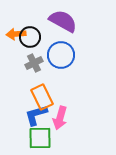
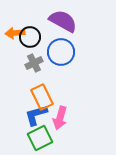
orange arrow: moved 1 px left, 1 px up
blue circle: moved 3 px up
green square: rotated 25 degrees counterclockwise
